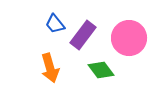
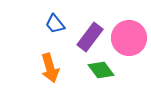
purple rectangle: moved 7 px right, 2 px down
